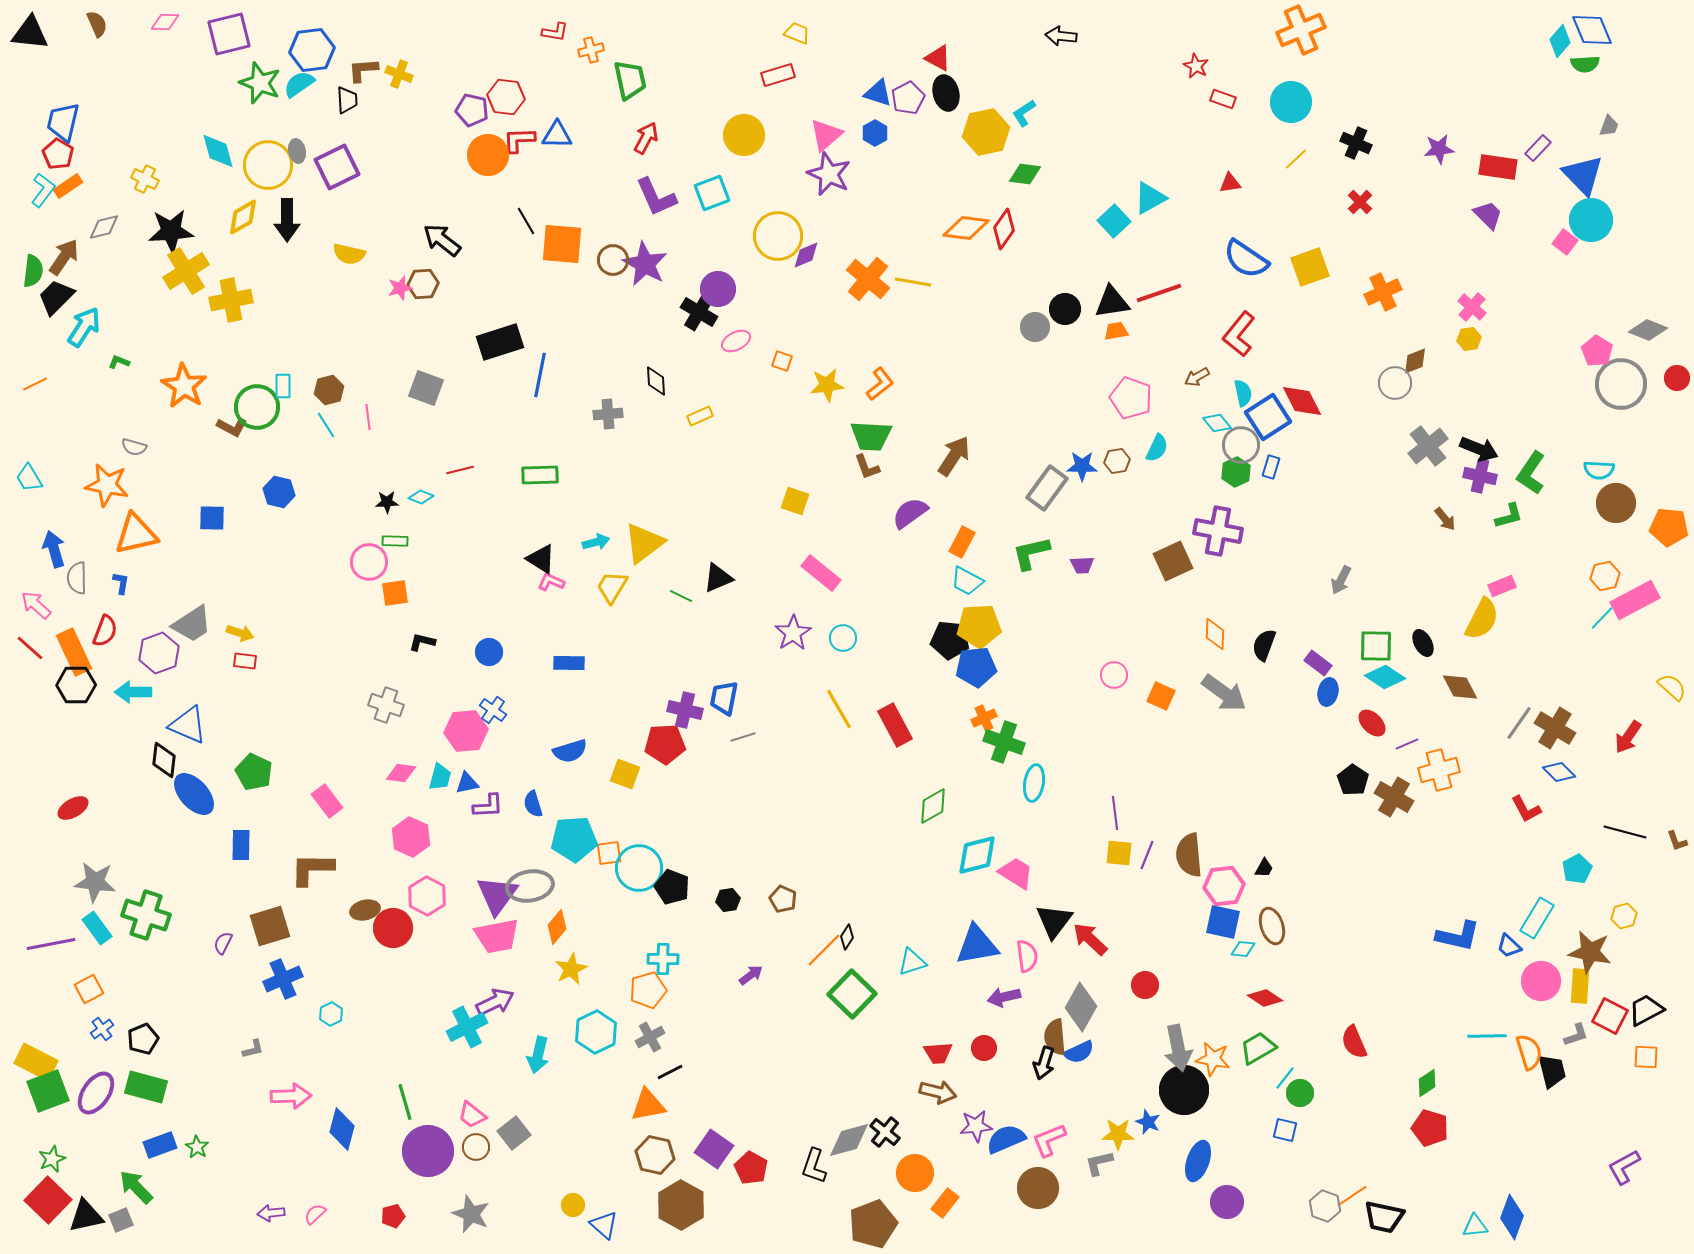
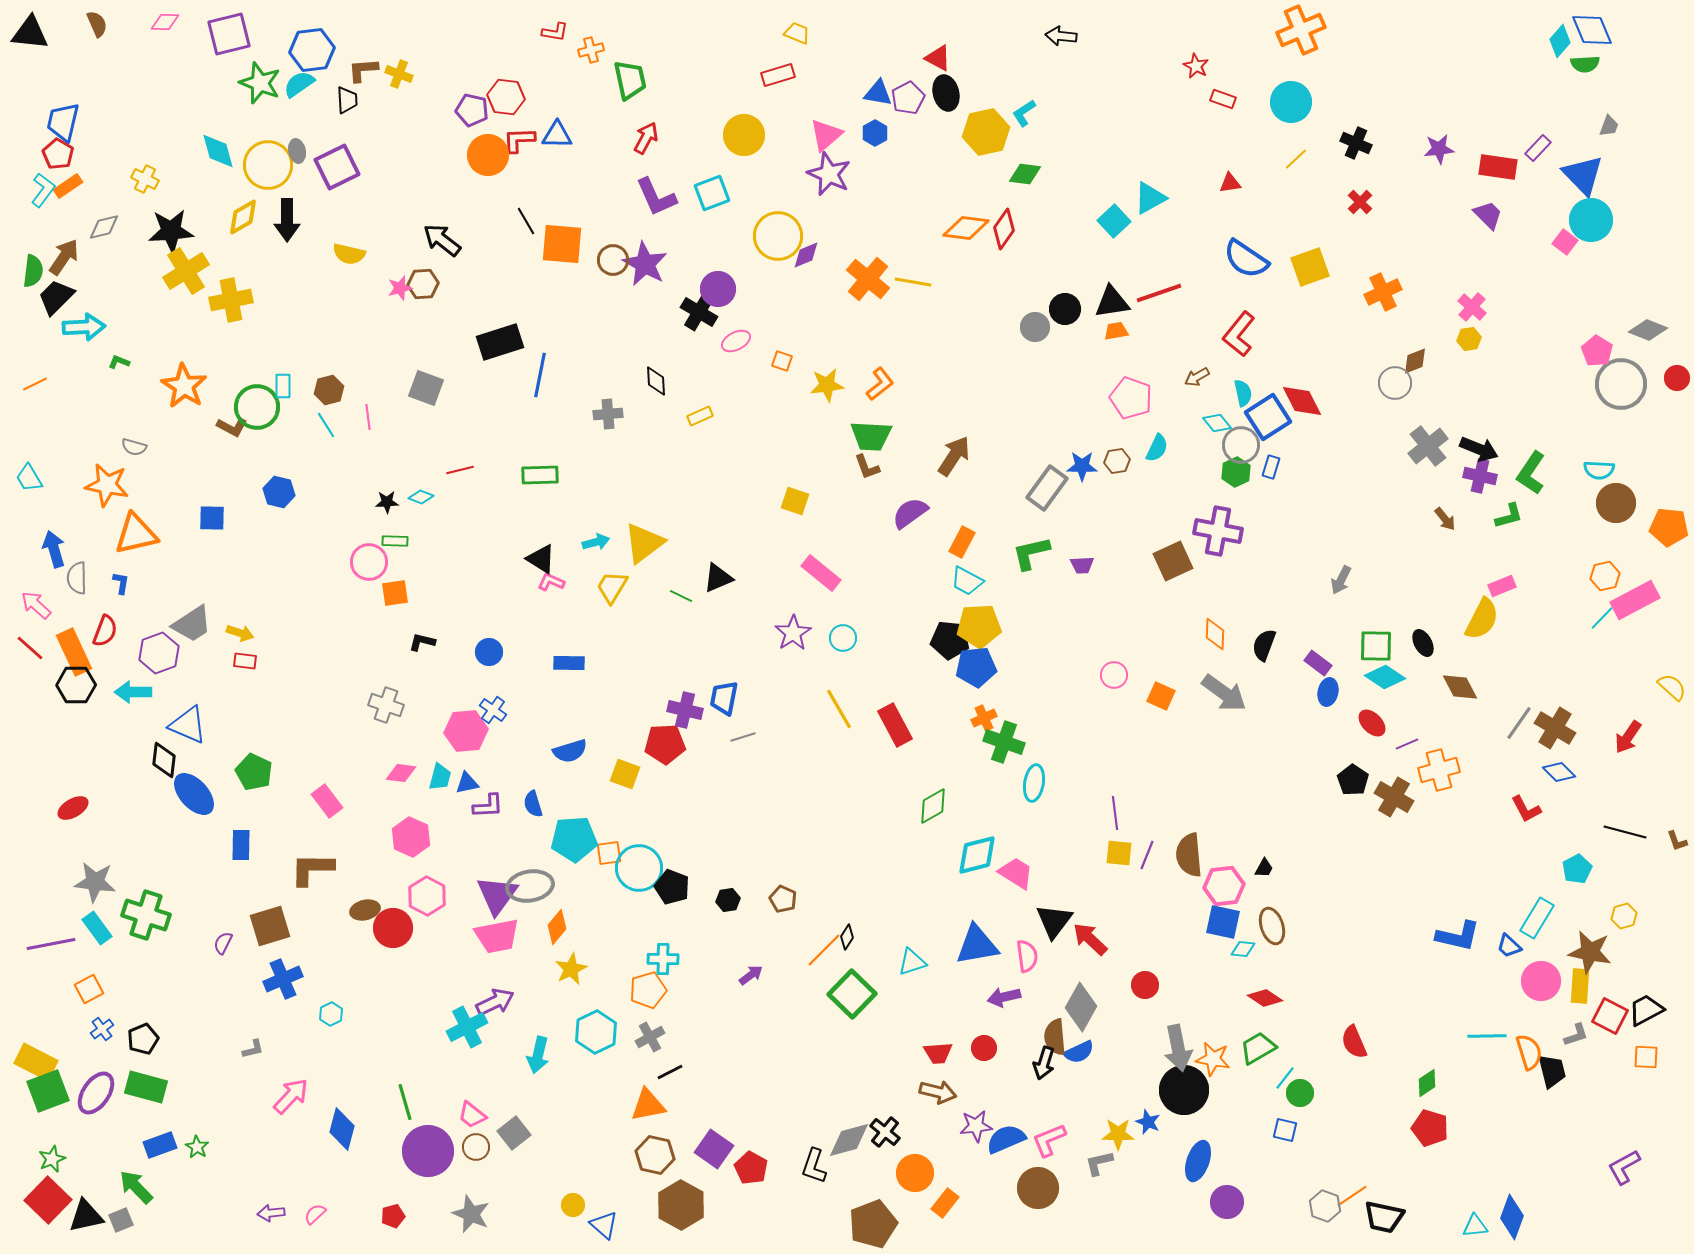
blue triangle at (878, 93): rotated 8 degrees counterclockwise
cyan arrow at (84, 327): rotated 54 degrees clockwise
pink arrow at (291, 1096): rotated 45 degrees counterclockwise
